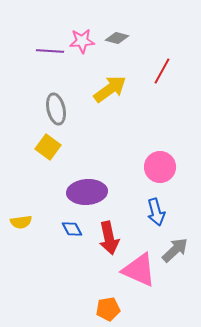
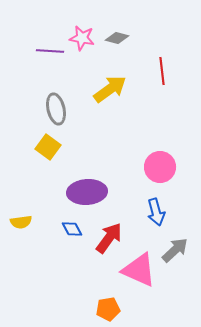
pink star: moved 3 px up; rotated 15 degrees clockwise
red line: rotated 36 degrees counterclockwise
red arrow: rotated 132 degrees counterclockwise
